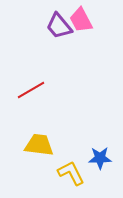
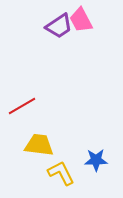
purple trapezoid: rotated 84 degrees counterclockwise
red line: moved 9 px left, 16 px down
blue star: moved 4 px left, 2 px down
yellow L-shape: moved 10 px left
